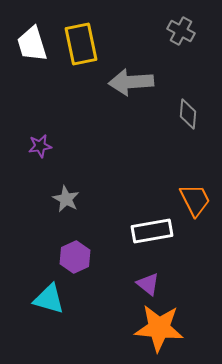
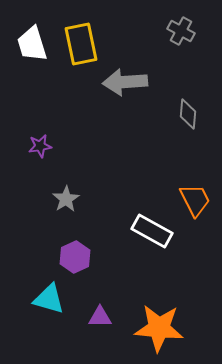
gray arrow: moved 6 px left
gray star: rotated 12 degrees clockwise
white rectangle: rotated 39 degrees clockwise
purple triangle: moved 48 px left, 33 px down; rotated 40 degrees counterclockwise
